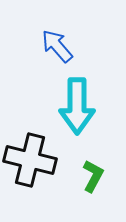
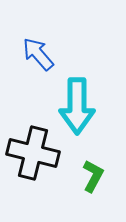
blue arrow: moved 19 px left, 8 px down
black cross: moved 3 px right, 7 px up
